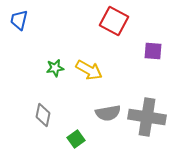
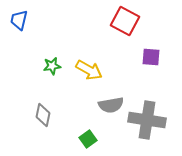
red square: moved 11 px right
purple square: moved 2 px left, 6 px down
green star: moved 3 px left, 2 px up
gray semicircle: moved 3 px right, 8 px up
gray cross: moved 3 px down
green square: moved 12 px right
